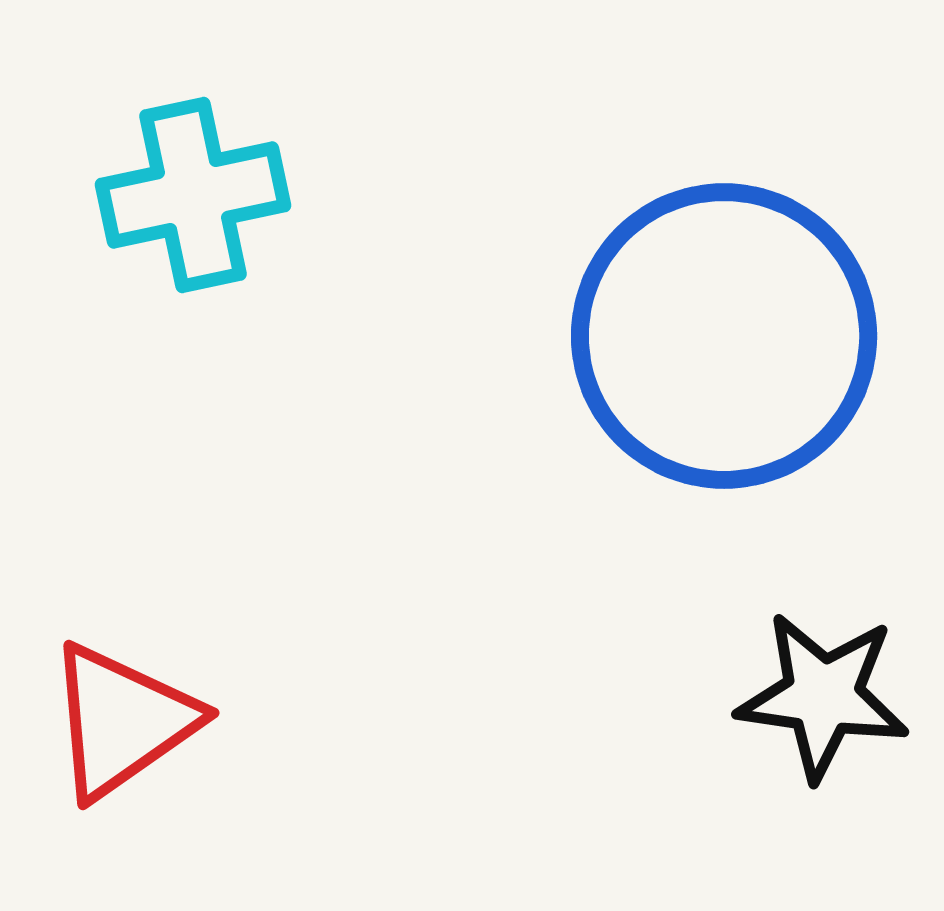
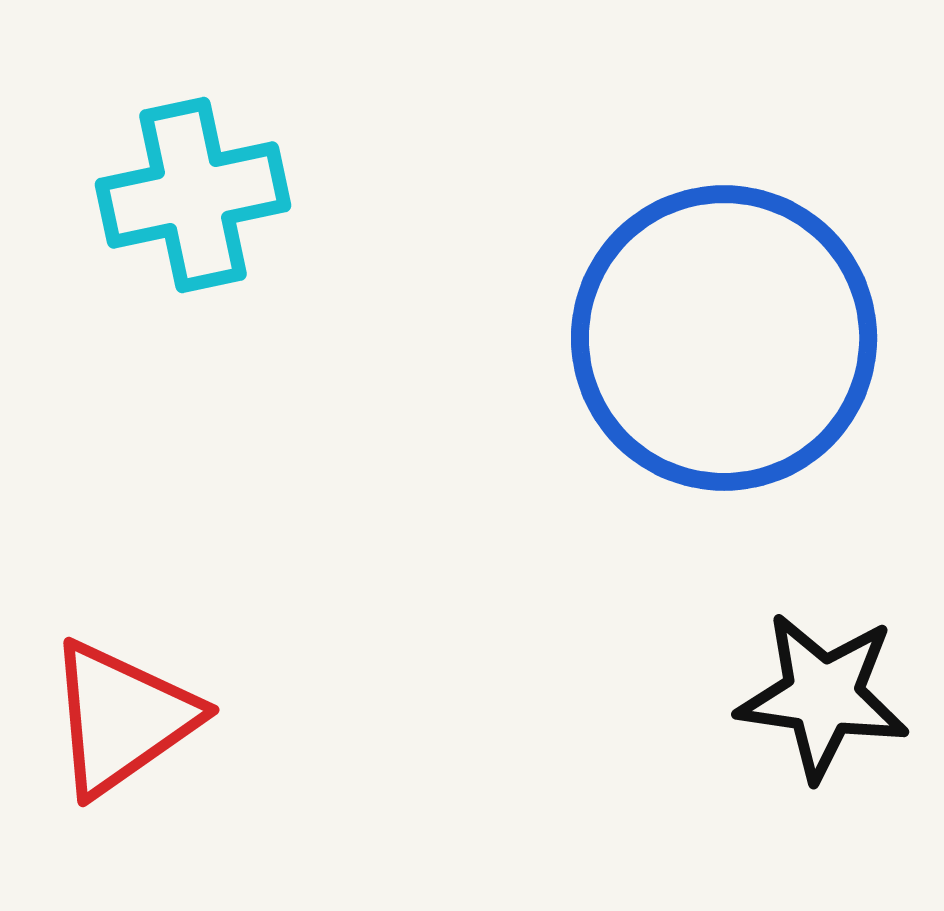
blue circle: moved 2 px down
red triangle: moved 3 px up
